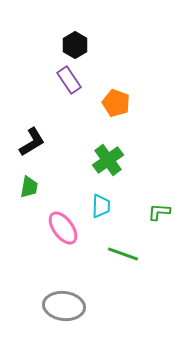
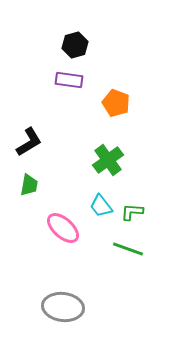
black hexagon: rotated 15 degrees clockwise
purple rectangle: rotated 48 degrees counterclockwise
black L-shape: moved 3 px left
green trapezoid: moved 2 px up
cyan trapezoid: rotated 140 degrees clockwise
green L-shape: moved 27 px left
pink ellipse: rotated 12 degrees counterclockwise
green line: moved 5 px right, 5 px up
gray ellipse: moved 1 px left, 1 px down
